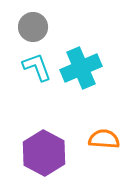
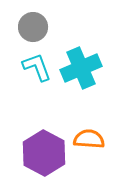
orange semicircle: moved 15 px left
